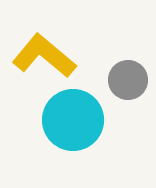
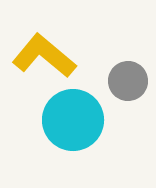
gray circle: moved 1 px down
